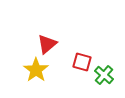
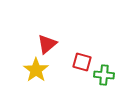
green cross: rotated 36 degrees counterclockwise
